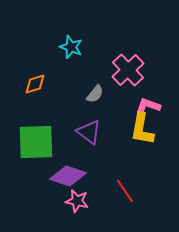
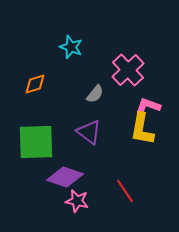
purple diamond: moved 3 px left, 1 px down
